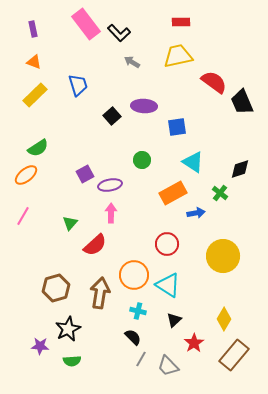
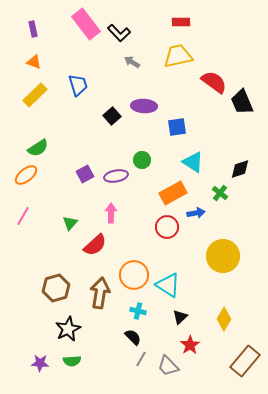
purple ellipse at (110, 185): moved 6 px right, 9 px up
red circle at (167, 244): moved 17 px up
black triangle at (174, 320): moved 6 px right, 3 px up
red star at (194, 343): moved 4 px left, 2 px down
purple star at (40, 346): moved 17 px down
brown rectangle at (234, 355): moved 11 px right, 6 px down
